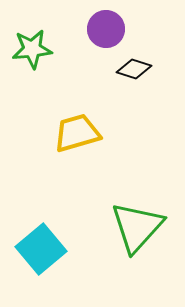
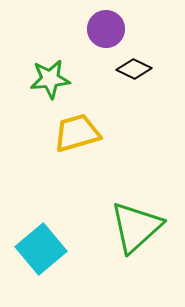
green star: moved 18 px right, 30 px down
black diamond: rotated 8 degrees clockwise
green triangle: moved 1 px left; rotated 6 degrees clockwise
